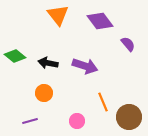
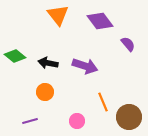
orange circle: moved 1 px right, 1 px up
